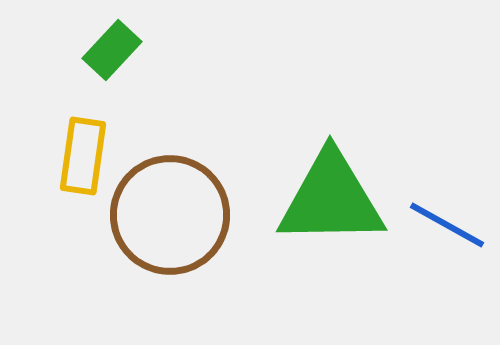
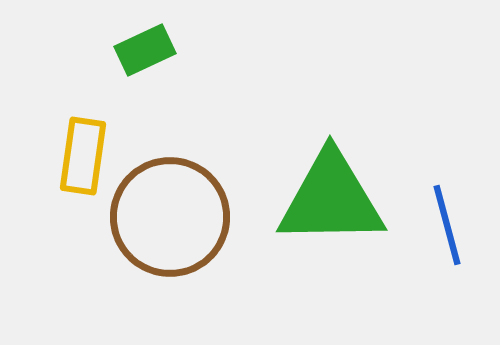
green rectangle: moved 33 px right; rotated 22 degrees clockwise
brown circle: moved 2 px down
blue line: rotated 46 degrees clockwise
